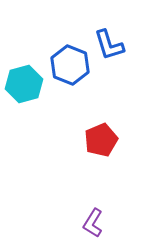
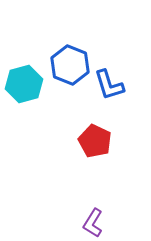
blue L-shape: moved 40 px down
red pentagon: moved 6 px left, 1 px down; rotated 24 degrees counterclockwise
